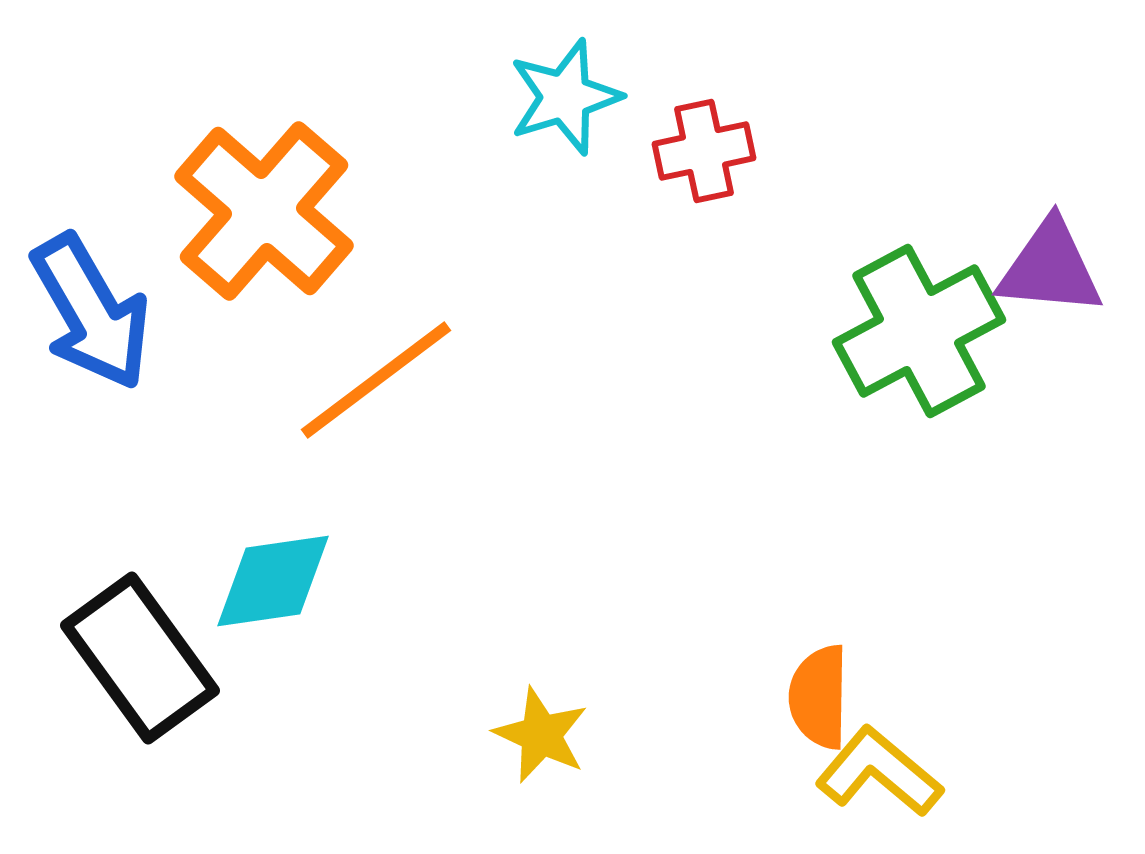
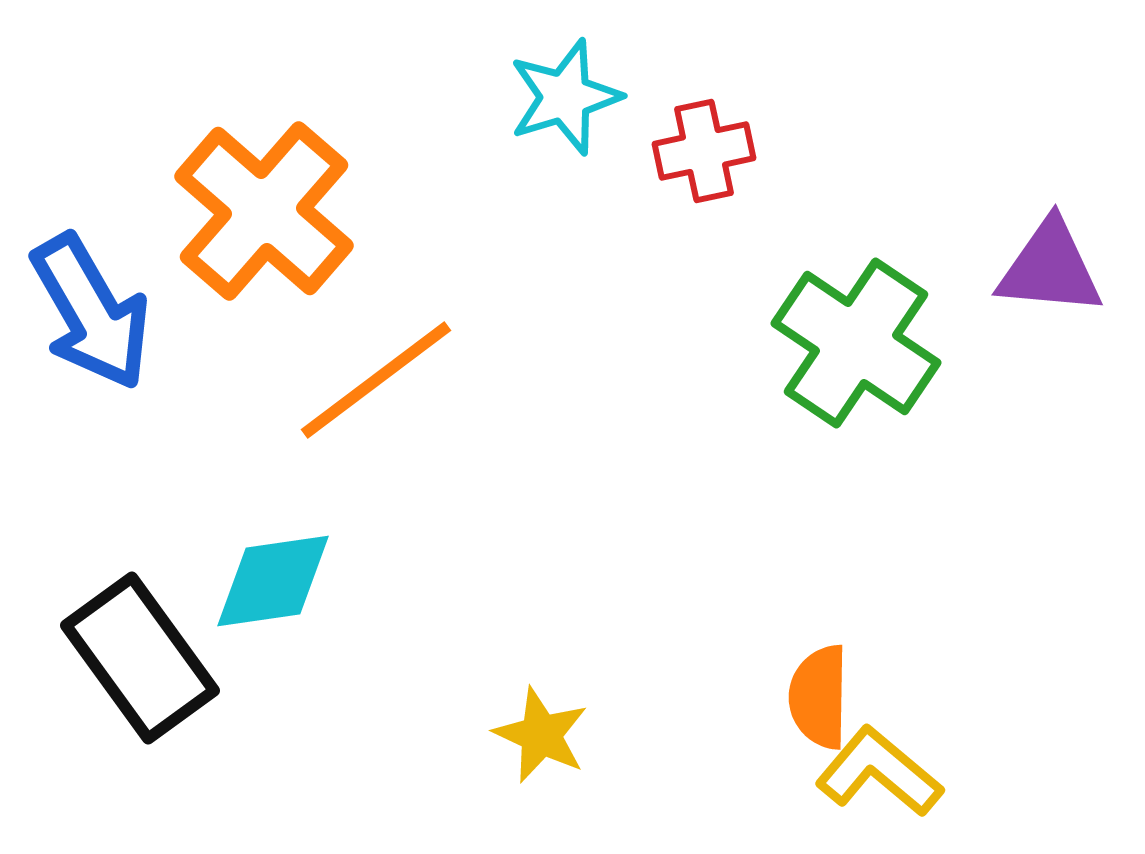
green cross: moved 63 px left, 12 px down; rotated 28 degrees counterclockwise
